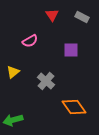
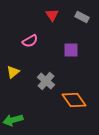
orange diamond: moved 7 px up
